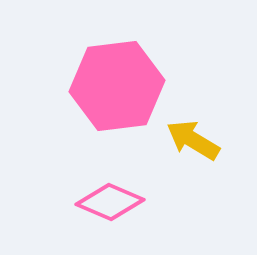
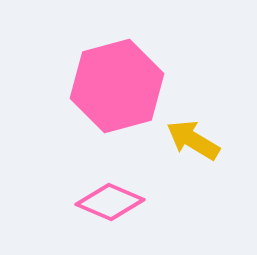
pink hexagon: rotated 8 degrees counterclockwise
